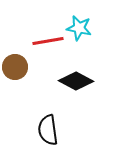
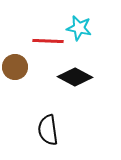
red line: rotated 12 degrees clockwise
black diamond: moved 1 px left, 4 px up
